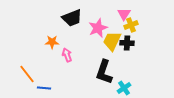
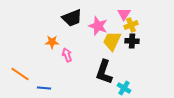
pink star: moved 2 px up; rotated 30 degrees counterclockwise
black cross: moved 5 px right, 2 px up
orange line: moved 7 px left; rotated 18 degrees counterclockwise
cyan cross: rotated 24 degrees counterclockwise
